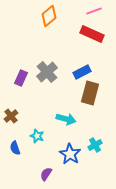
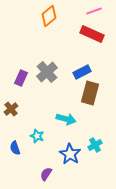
brown cross: moved 7 px up
